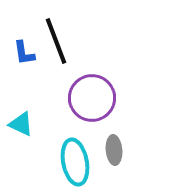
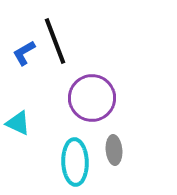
black line: moved 1 px left
blue L-shape: rotated 68 degrees clockwise
cyan triangle: moved 3 px left, 1 px up
cyan ellipse: rotated 9 degrees clockwise
